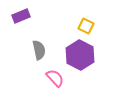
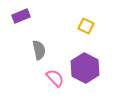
purple hexagon: moved 5 px right, 13 px down
